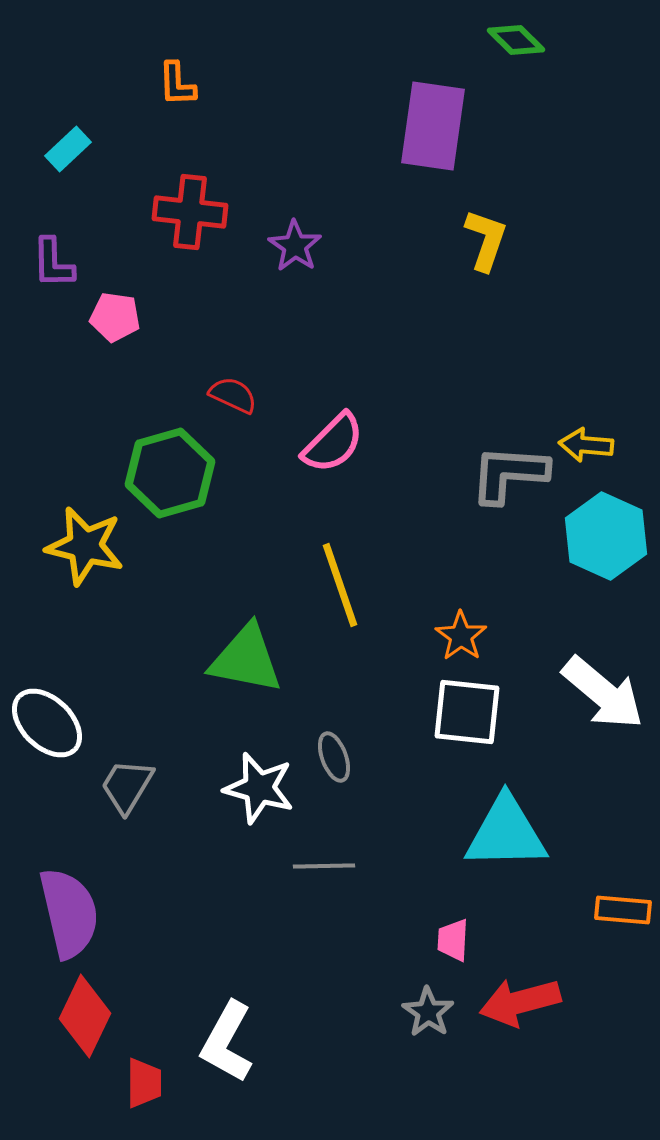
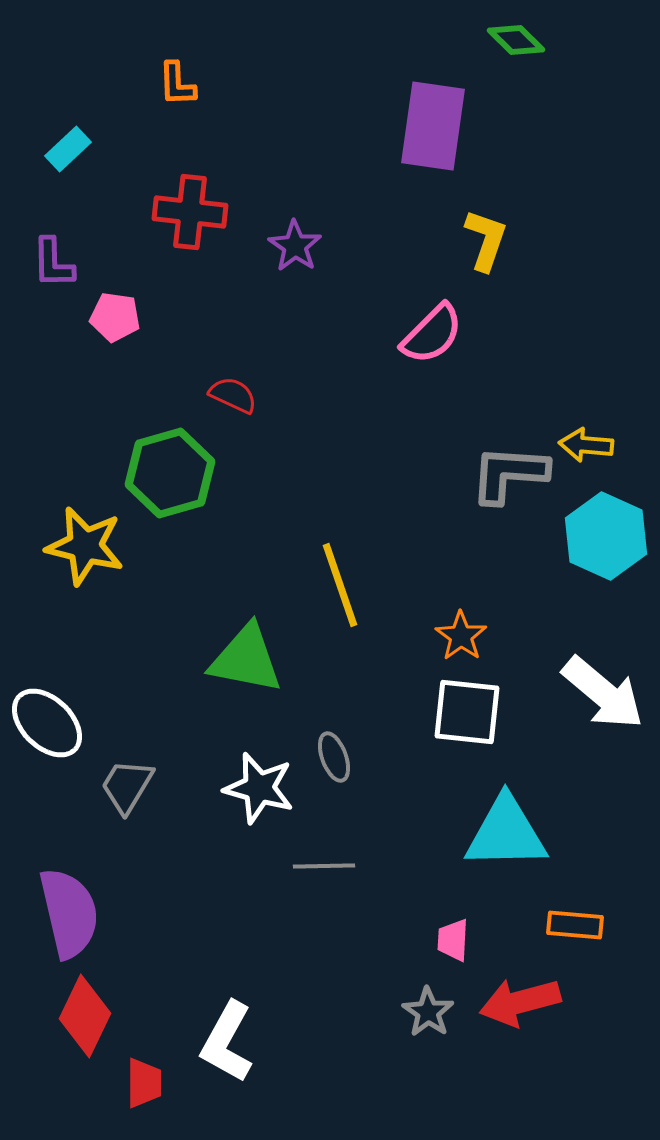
pink semicircle: moved 99 px right, 109 px up
orange rectangle: moved 48 px left, 15 px down
